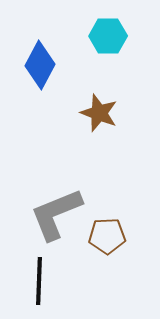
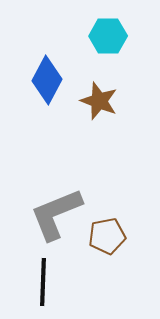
blue diamond: moved 7 px right, 15 px down
brown star: moved 12 px up
brown pentagon: rotated 9 degrees counterclockwise
black line: moved 4 px right, 1 px down
